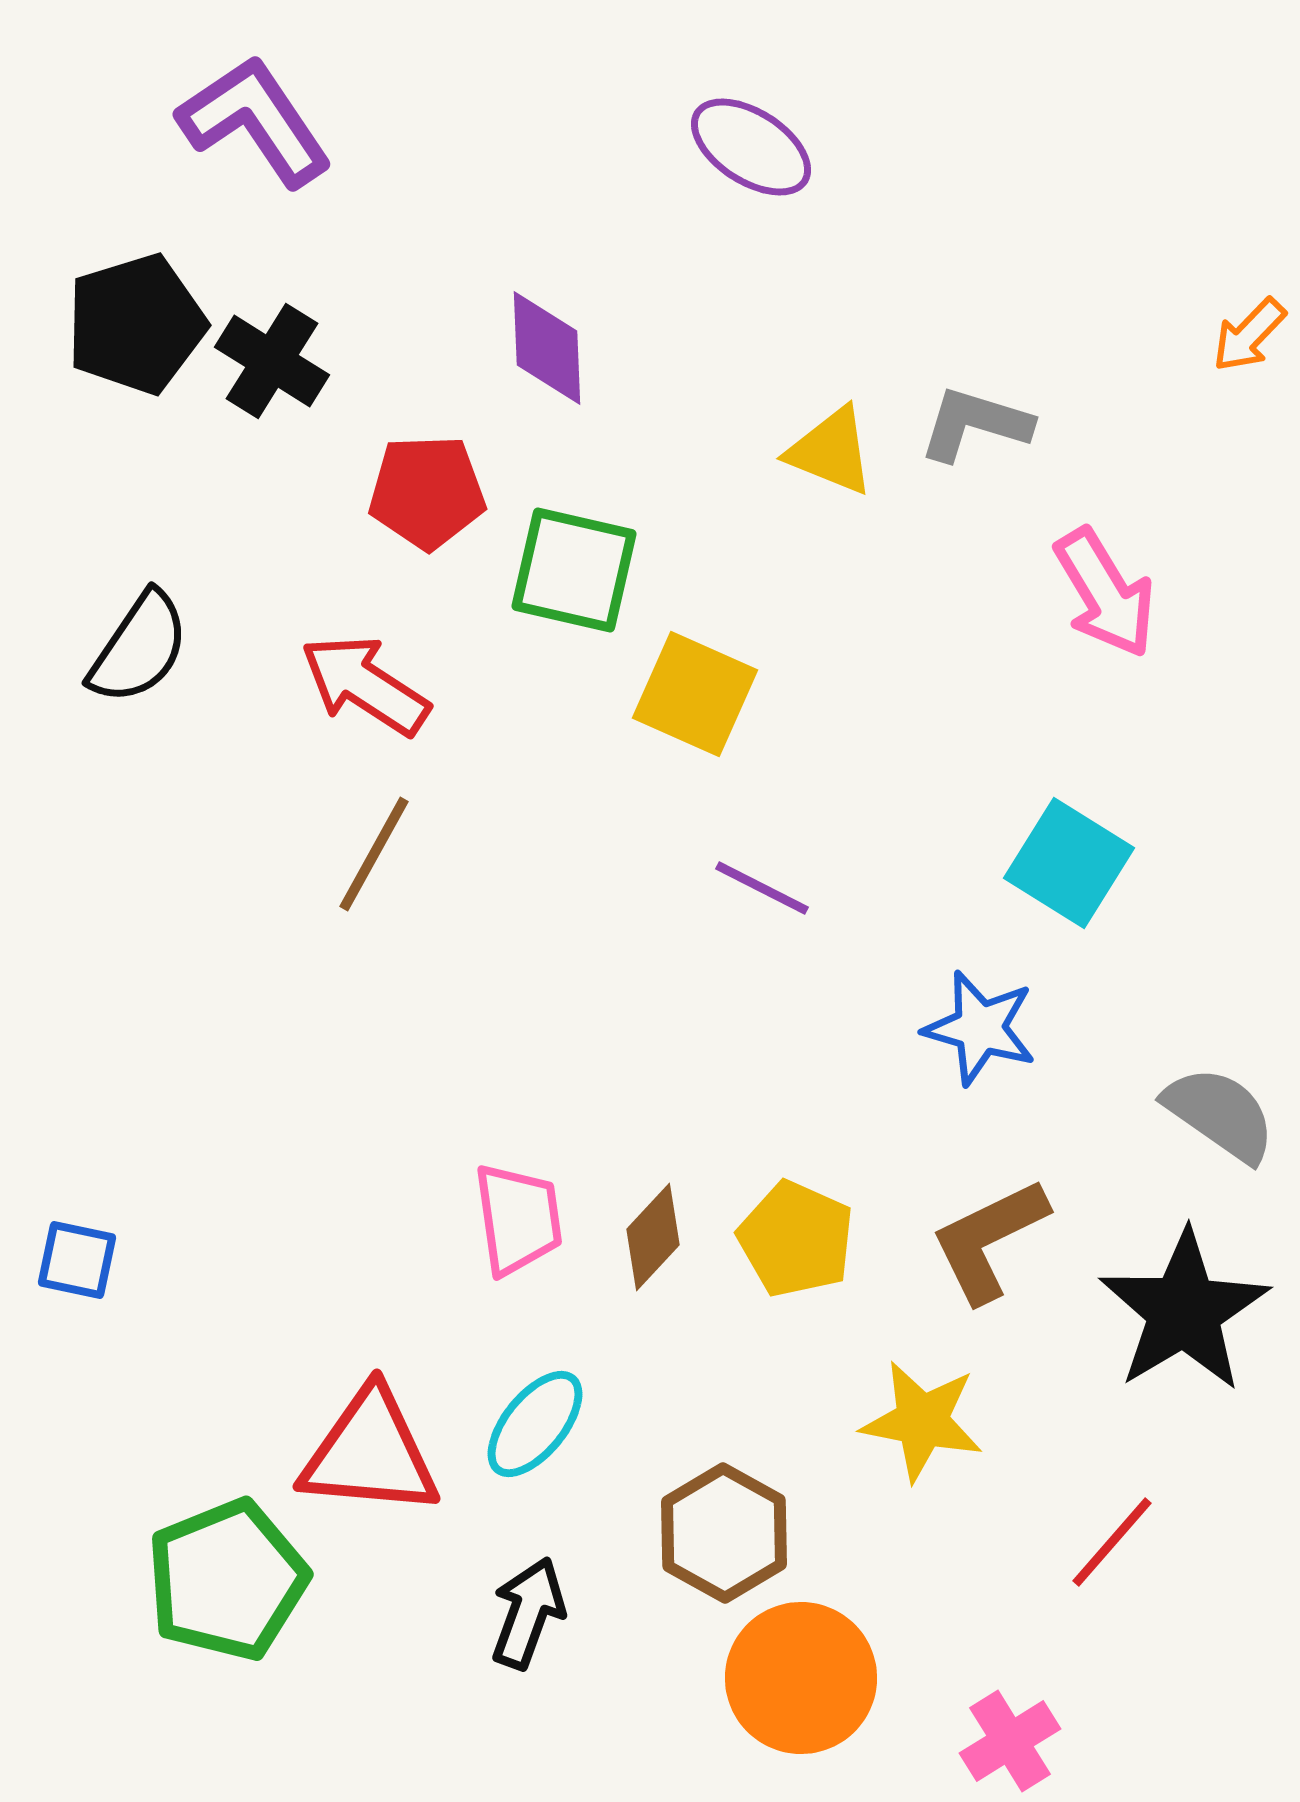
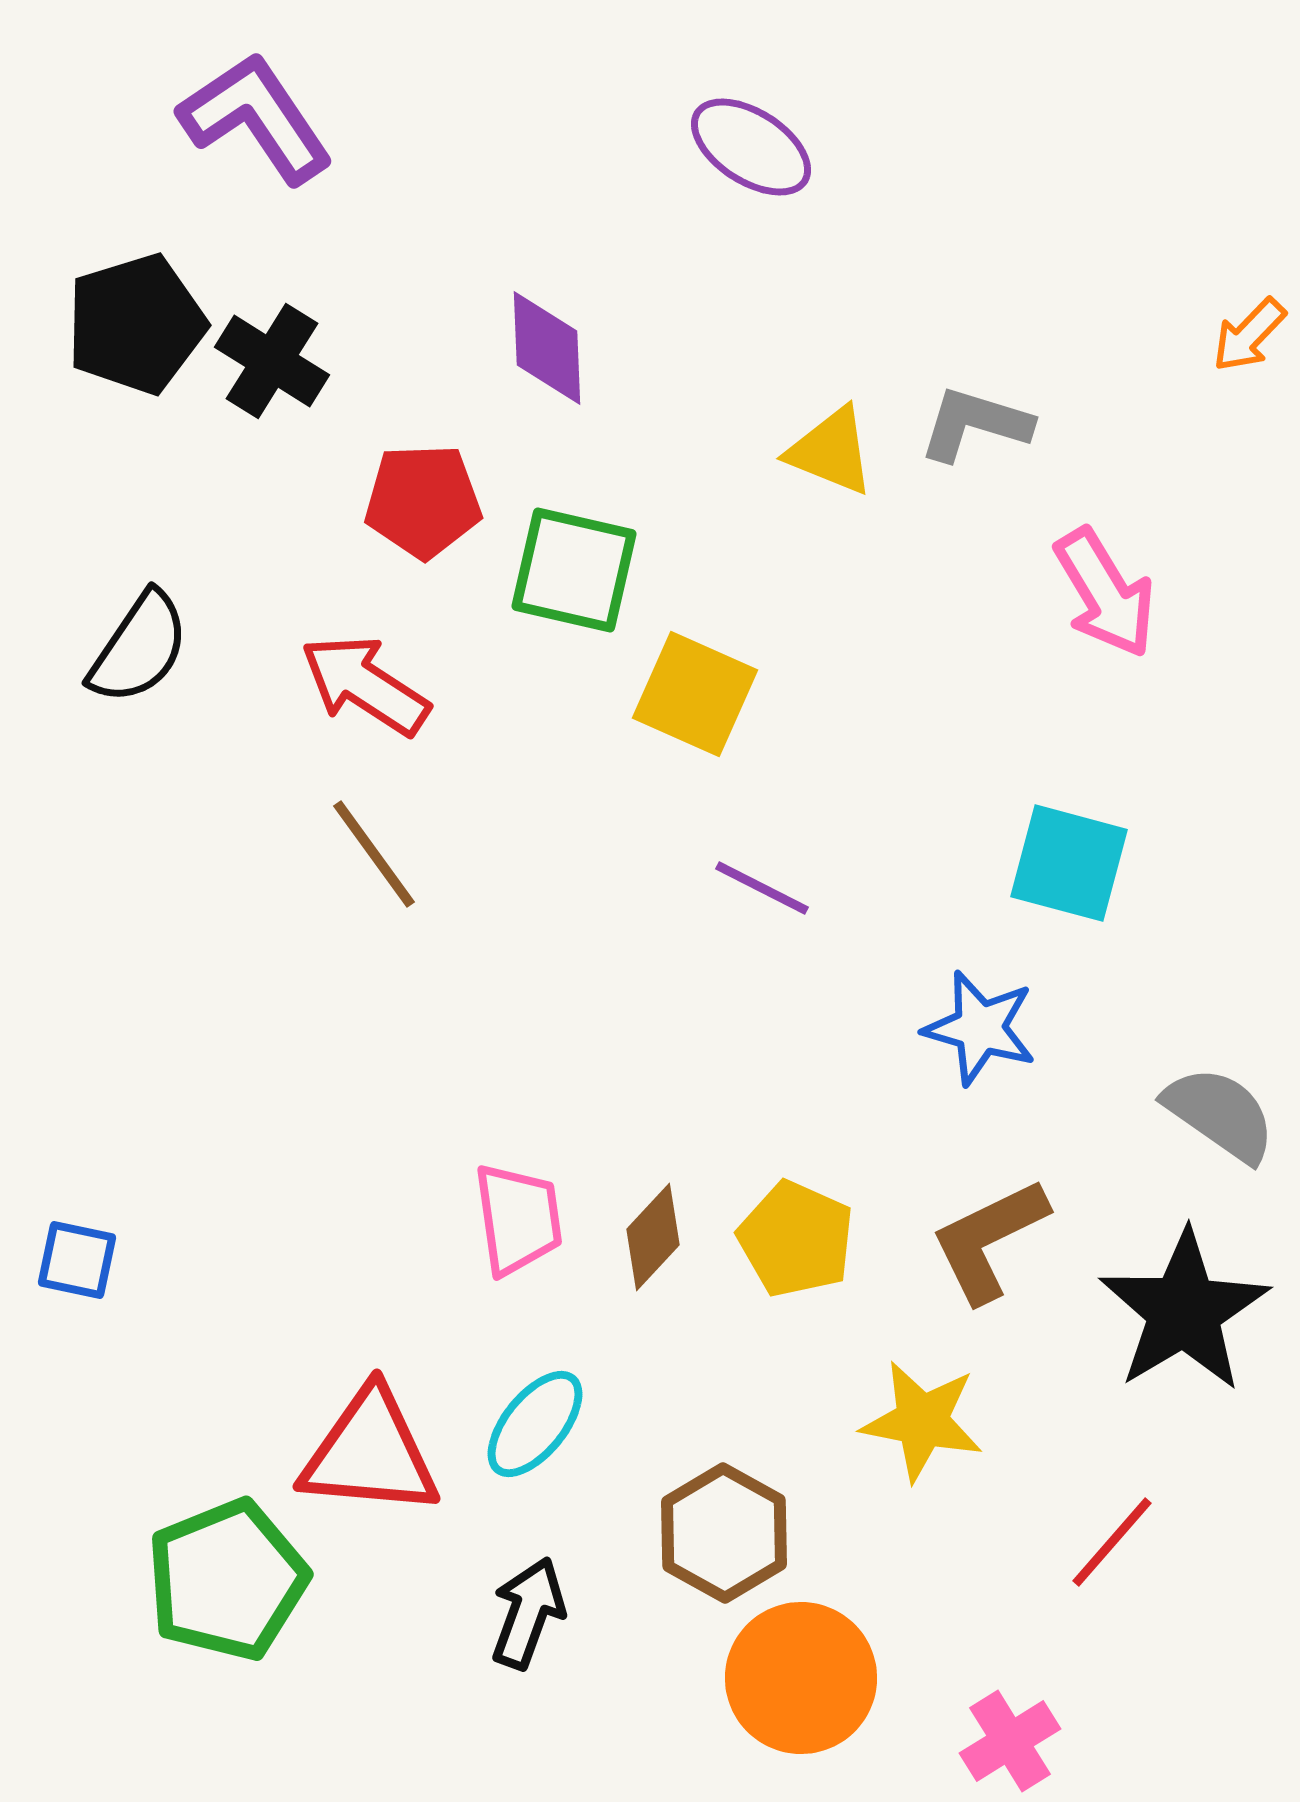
purple L-shape: moved 1 px right, 3 px up
red pentagon: moved 4 px left, 9 px down
brown line: rotated 65 degrees counterclockwise
cyan square: rotated 17 degrees counterclockwise
